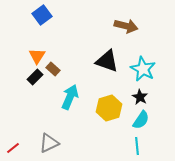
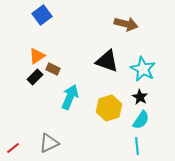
brown arrow: moved 2 px up
orange triangle: rotated 24 degrees clockwise
brown rectangle: rotated 16 degrees counterclockwise
